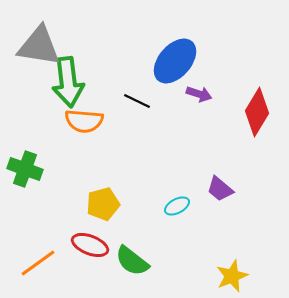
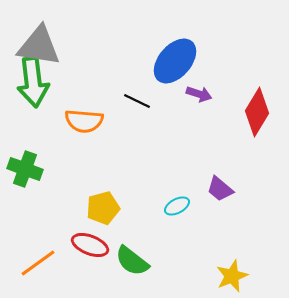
green arrow: moved 35 px left
yellow pentagon: moved 4 px down
